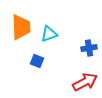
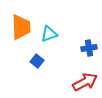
blue square: rotated 16 degrees clockwise
